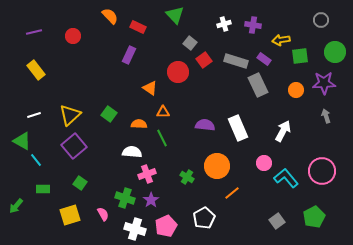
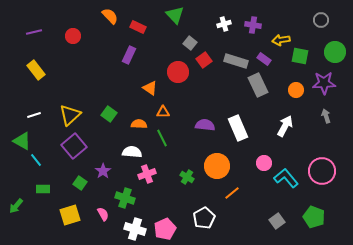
green square at (300, 56): rotated 18 degrees clockwise
white arrow at (283, 131): moved 2 px right, 5 px up
purple star at (151, 200): moved 48 px left, 29 px up
green pentagon at (314, 217): rotated 25 degrees counterclockwise
pink pentagon at (166, 226): moved 1 px left, 3 px down
